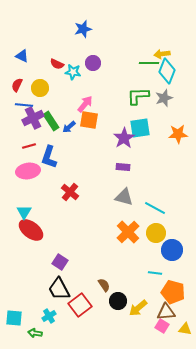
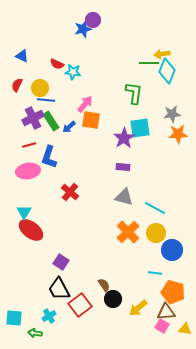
purple circle at (93, 63): moved 43 px up
green L-shape at (138, 96): moved 4 px left, 3 px up; rotated 100 degrees clockwise
gray star at (164, 98): moved 8 px right, 16 px down; rotated 12 degrees clockwise
blue line at (24, 105): moved 22 px right, 5 px up
orange square at (89, 120): moved 2 px right
red line at (29, 146): moved 1 px up
purple square at (60, 262): moved 1 px right
black circle at (118, 301): moved 5 px left, 2 px up
